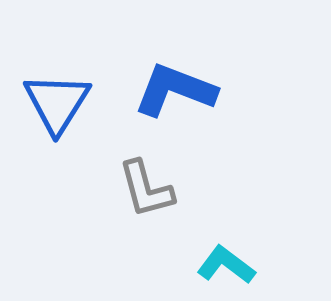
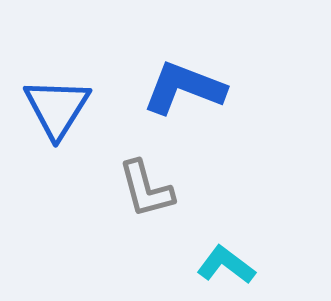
blue L-shape: moved 9 px right, 2 px up
blue triangle: moved 5 px down
